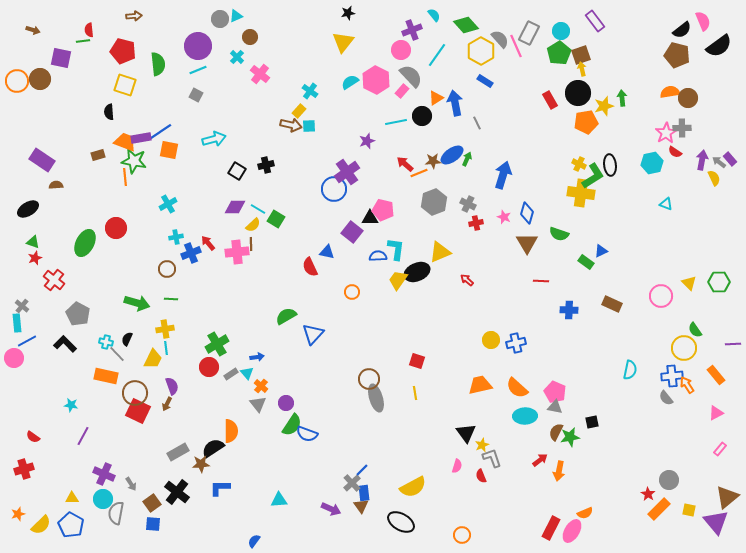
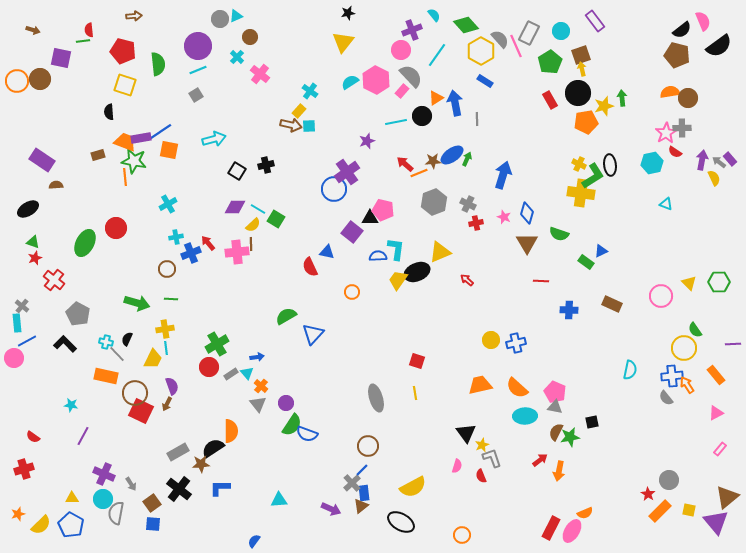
green pentagon at (559, 53): moved 9 px left, 9 px down
gray square at (196, 95): rotated 32 degrees clockwise
gray line at (477, 123): moved 4 px up; rotated 24 degrees clockwise
brown circle at (369, 379): moved 1 px left, 67 px down
red square at (138, 411): moved 3 px right
black cross at (177, 492): moved 2 px right, 3 px up
brown triangle at (361, 506): rotated 28 degrees clockwise
orange rectangle at (659, 509): moved 1 px right, 2 px down
